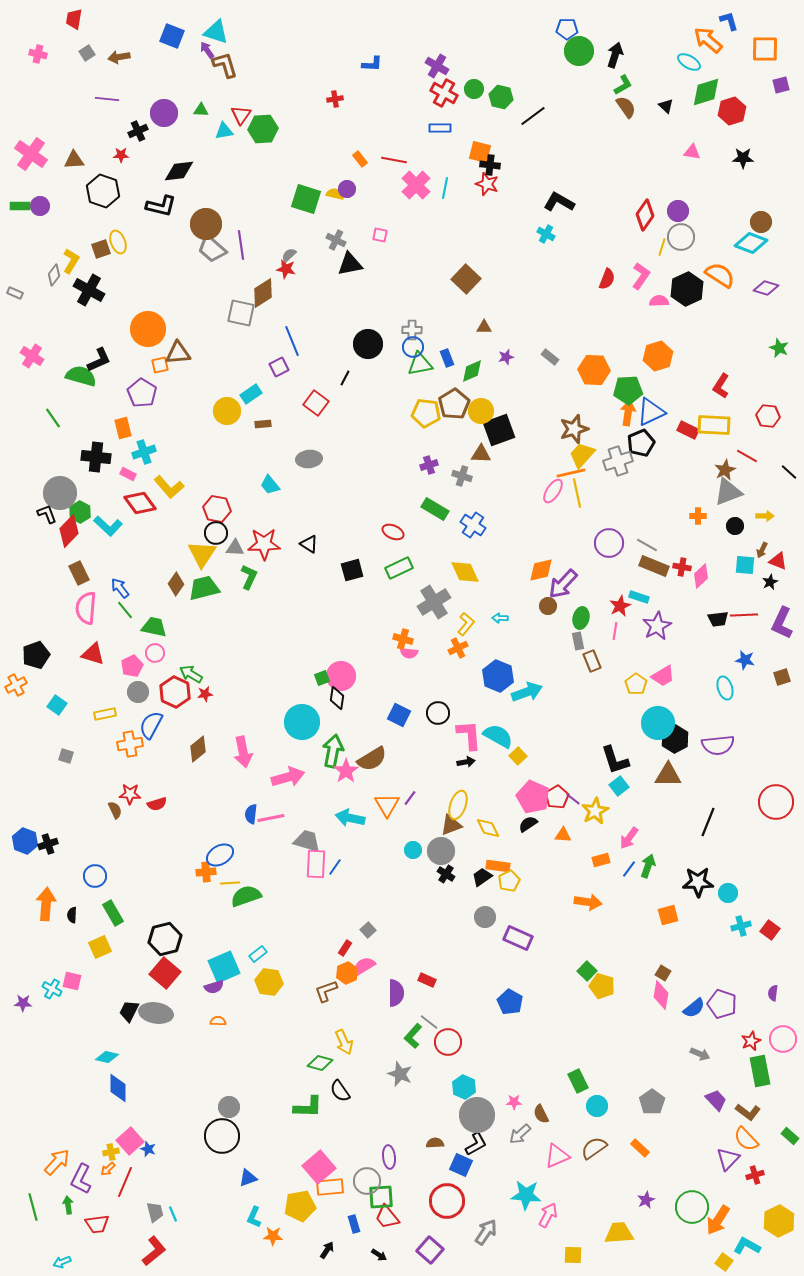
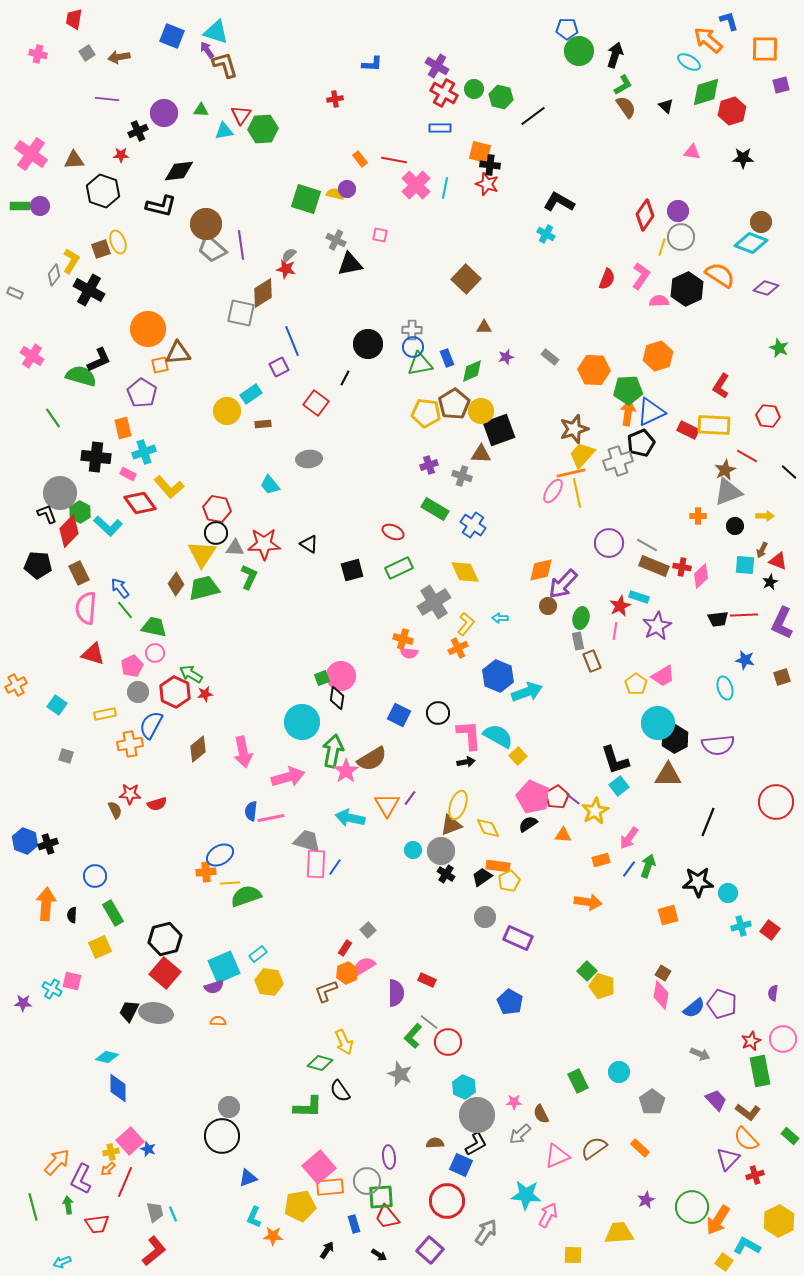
black pentagon at (36, 655): moved 2 px right, 90 px up; rotated 24 degrees clockwise
blue semicircle at (251, 814): moved 3 px up
cyan circle at (597, 1106): moved 22 px right, 34 px up
